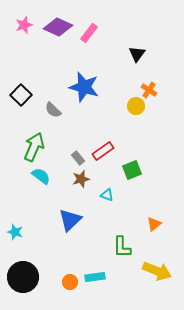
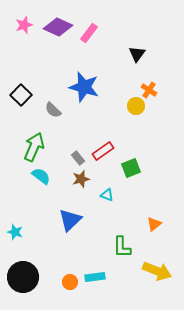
green square: moved 1 px left, 2 px up
